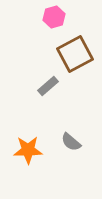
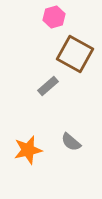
brown square: rotated 33 degrees counterclockwise
orange star: rotated 12 degrees counterclockwise
